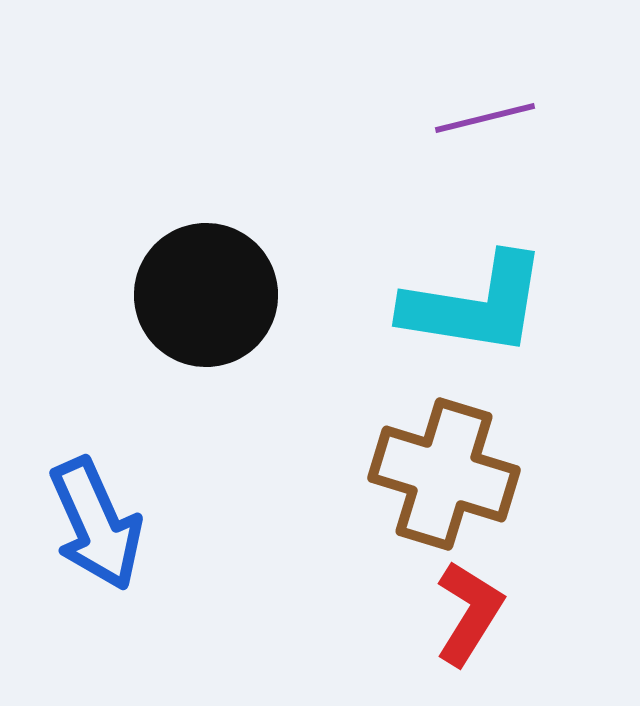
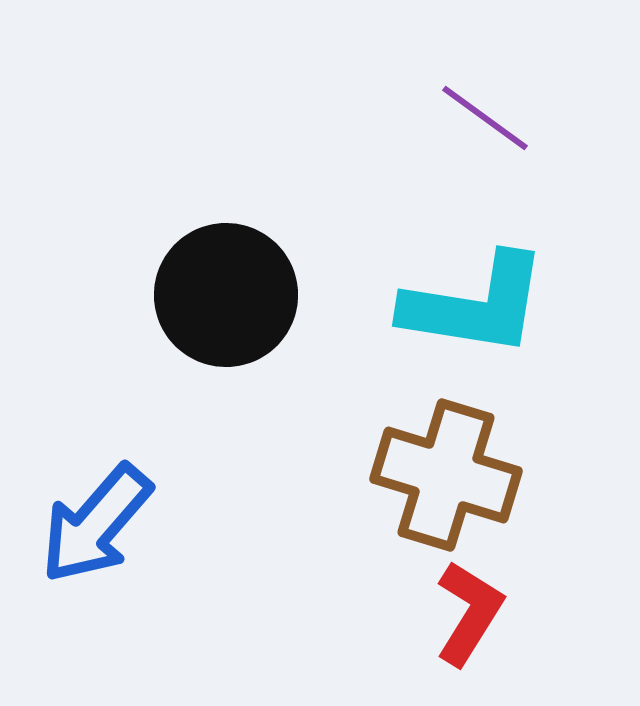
purple line: rotated 50 degrees clockwise
black circle: moved 20 px right
brown cross: moved 2 px right, 1 px down
blue arrow: rotated 65 degrees clockwise
